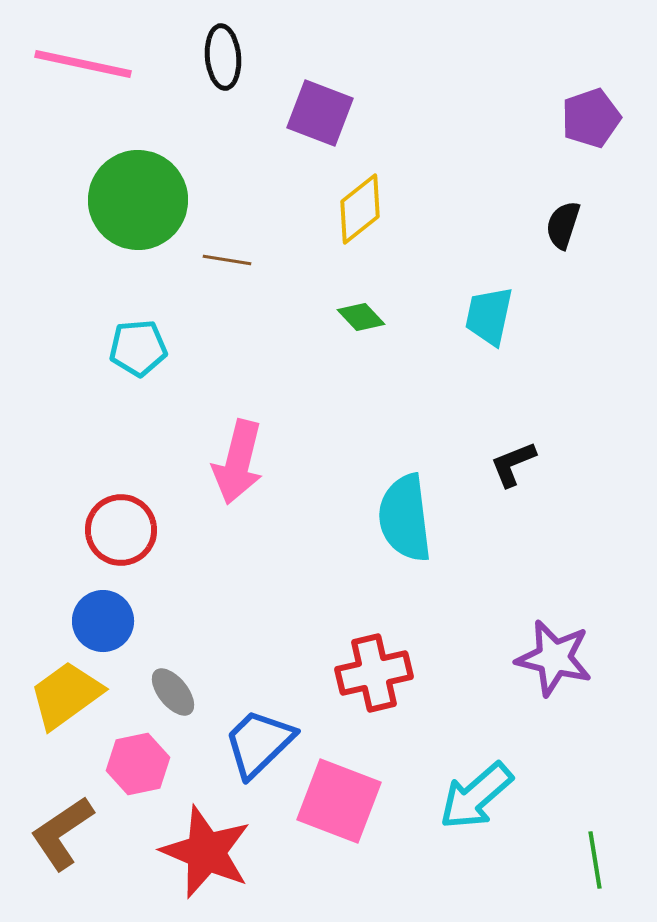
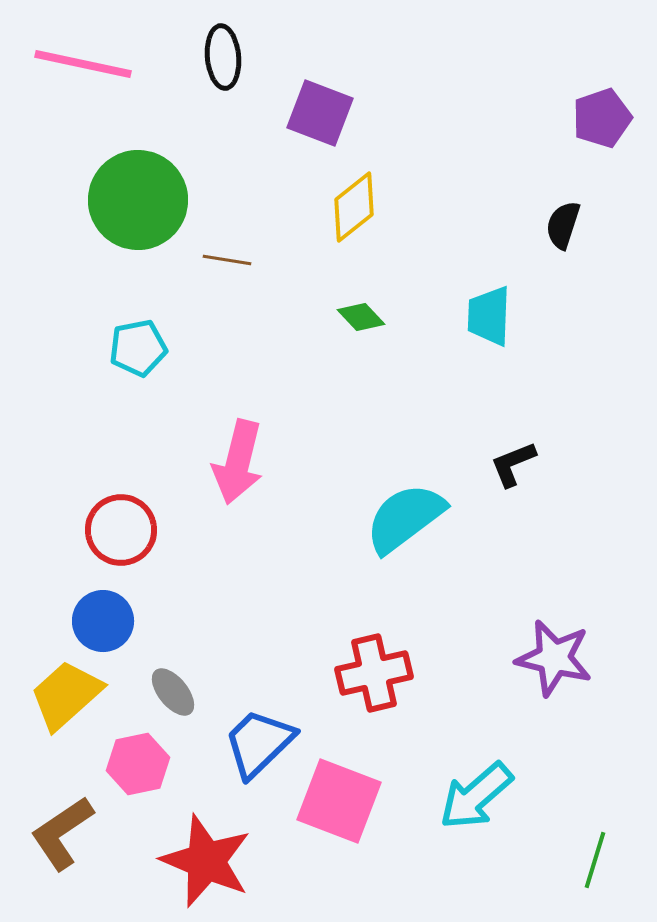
purple pentagon: moved 11 px right
yellow diamond: moved 6 px left, 2 px up
cyan trapezoid: rotated 10 degrees counterclockwise
cyan pentagon: rotated 6 degrees counterclockwise
cyan semicircle: rotated 60 degrees clockwise
yellow trapezoid: rotated 6 degrees counterclockwise
red star: moved 9 px down
green line: rotated 26 degrees clockwise
